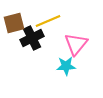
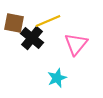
brown square: rotated 25 degrees clockwise
black cross: rotated 25 degrees counterclockwise
cyan star: moved 9 px left, 12 px down; rotated 18 degrees counterclockwise
